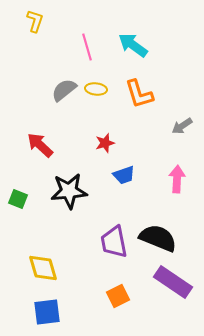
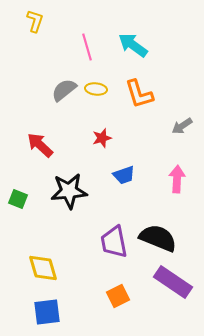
red star: moved 3 px left, 5 px up
